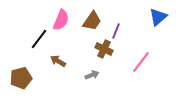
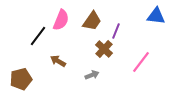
blue triangle: moved 2 px left, 1 px up; rotated 48 degrees clockwise
black line: moved 1 px left, 3 px up
brown cross: rotated 18 degrees clockwise
brown pentagon: moved 1 px down
